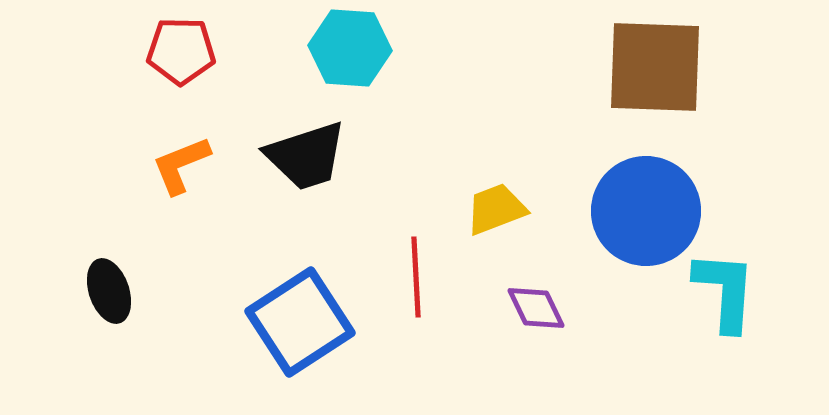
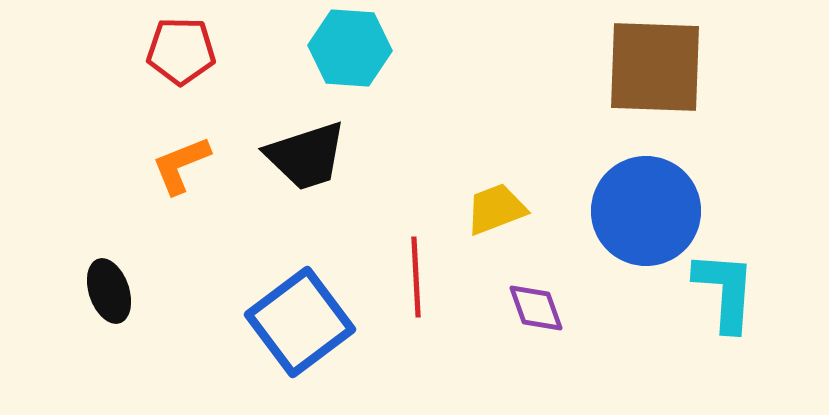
purple diamond: rotated 6 degrees clockwise
blue square: rotated 4 degrees counterclockwise
